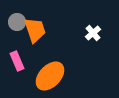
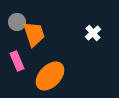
orange trapezoid: moved 1 px left, 4 px down
